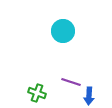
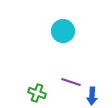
blue arrow: moved 3 px right
